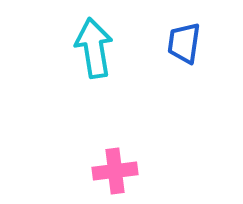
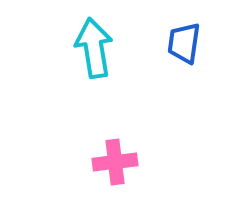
pink cross: moved 9 px up
